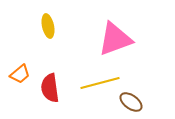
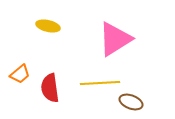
yellow ellipse: rotated 65 degrees counterclockwise
pink triangle: rotated 12 degrees counterclockwise
yellow line: rotated 12 degrees clockwise
brown ellipse: rotated 15 degrees counterclockwise
